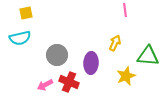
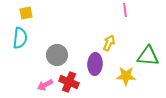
cyan semicircle: rotated 70 degrees counterclockwise
yellow arrow: moved 6 px left
purple ellipse: moved 4 px right, 1 px down
yellow star: rotated 24 degrees clockwise
